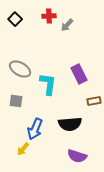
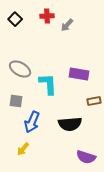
red cross: moved 2 px left
purple rectangle: rotated 54 degrees counterclockwise
cyan L-shape: rotated 10 degrees counterclockwise
blue arrow: moved 3 px left, 7 px up
purple semicircle: moved 9 px right, 1 px down
